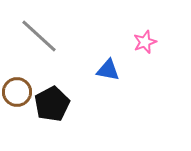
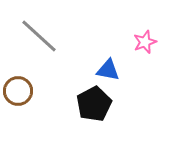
brown circle: moved 1 px right, 1 px up
black pentagon: moved 42 px right
